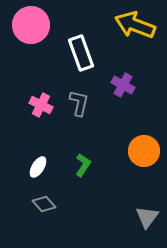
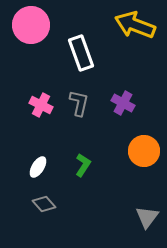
purple cross: moved 18 px down
